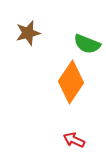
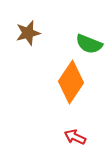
green semicircle: moved 2 px right
red arrow: moved 1 px right, 3 px up
